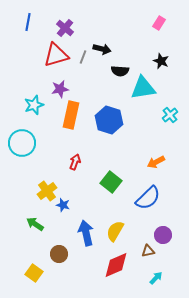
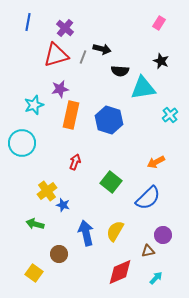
green arrow: rotated 18 degrees counterclockwise
red diamond: moved 4 px right, 7 px down
